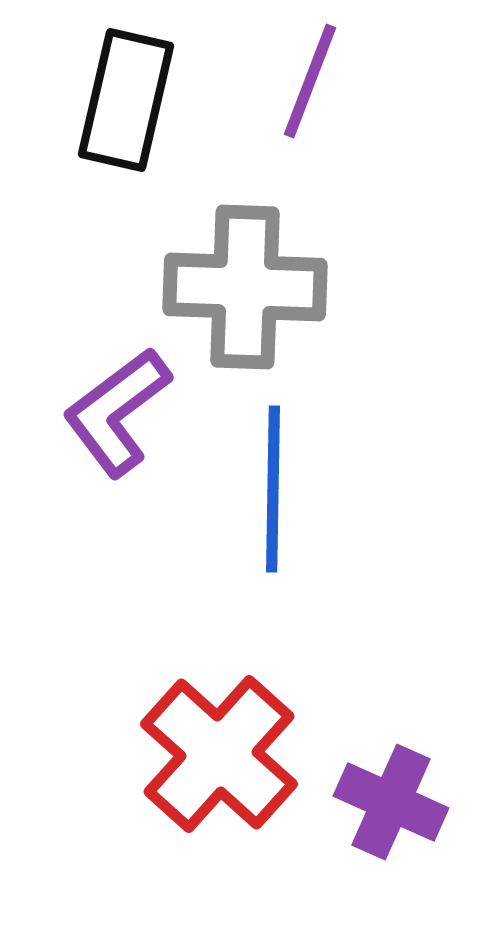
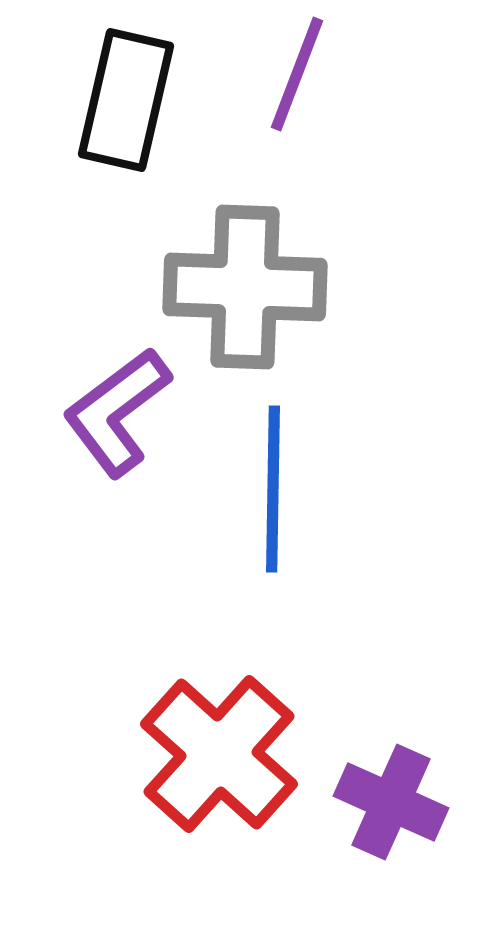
purple line: moved 13 px left, 7 px up
